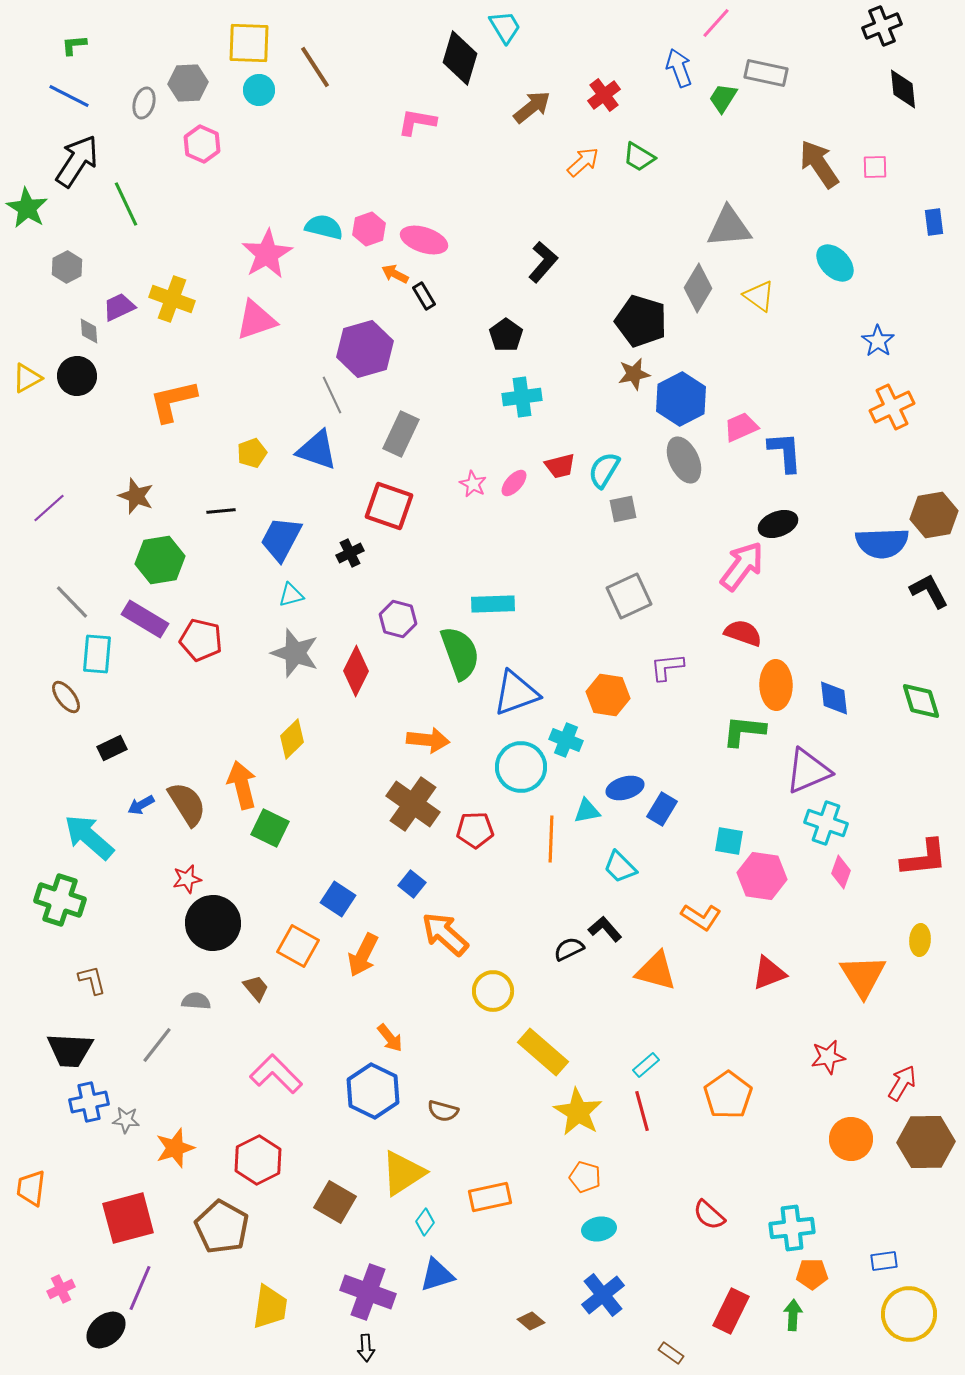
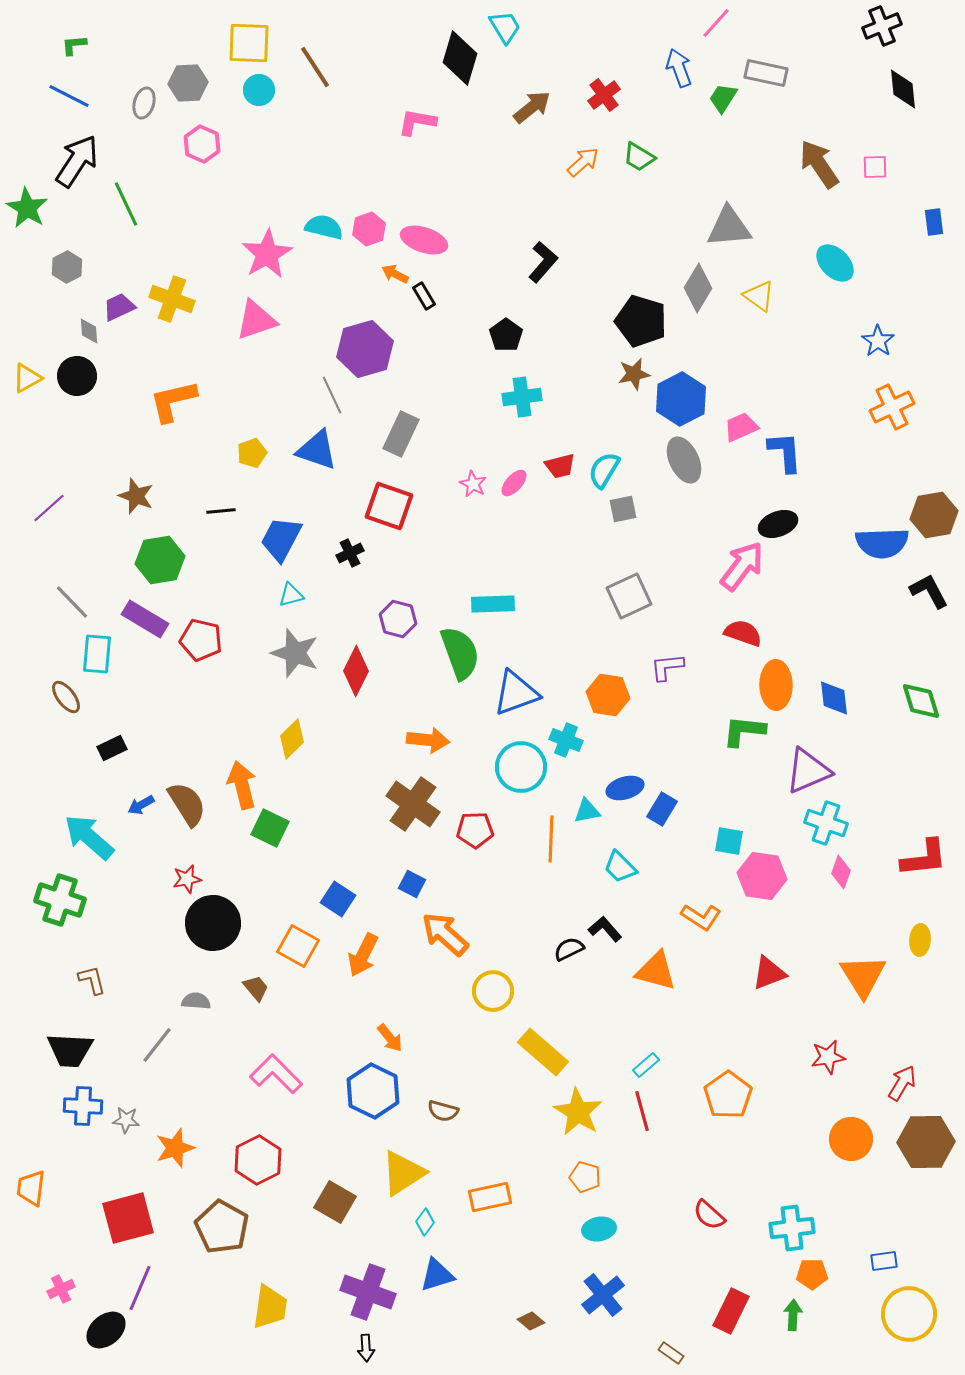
blue square at (412, 884): rotated 12 degrees counterclockwise
blue cross at (89, 1102): moved 6 px left, 4 px down; rotated 15 degrees clockwise
